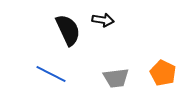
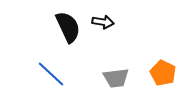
black arrow: moved 2 px down
black semicircle: moved 3 px up
blue line: rotated 16 degrees clockwise
